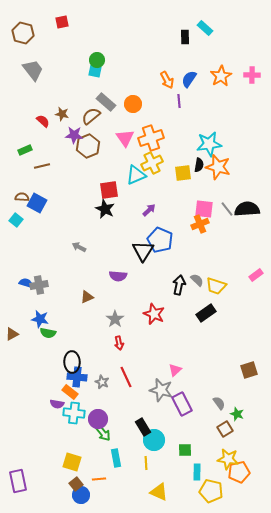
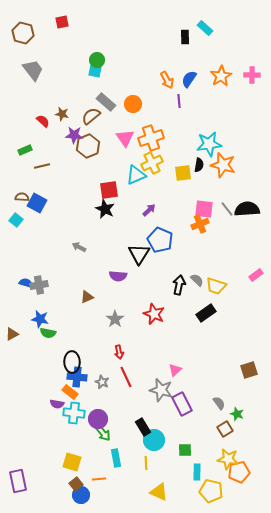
orange star at (218, 167): moved 5 px right, 2 px up
black triangle at (143, 251): moved 4 px left, 3 px down
red arrow at (119, 343): moved 9 px down
